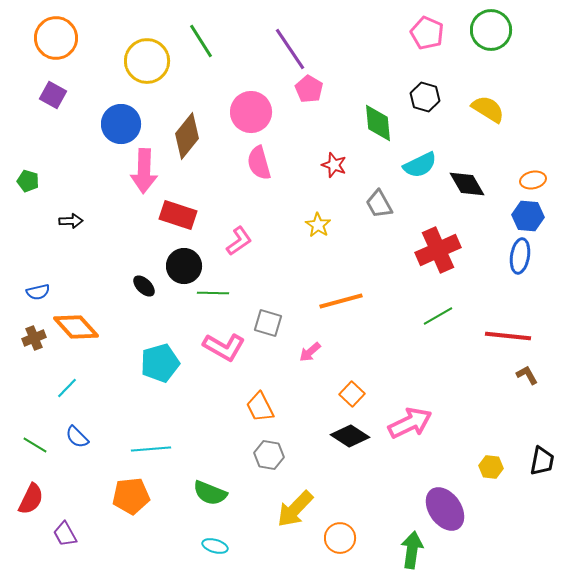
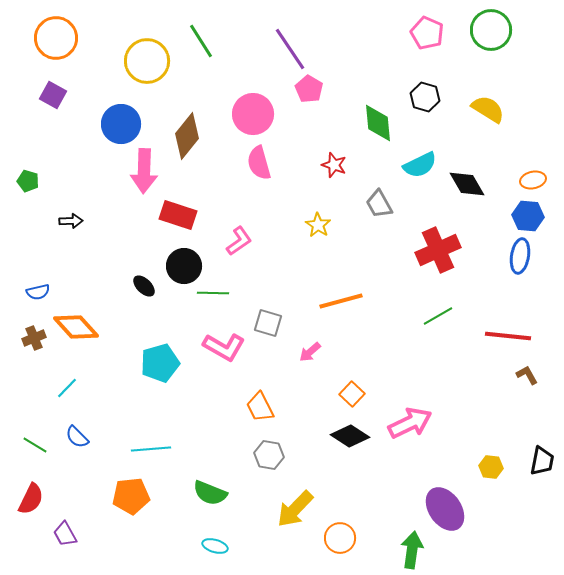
pink circle at (251, 112): moved 2 px right, 2 px down
